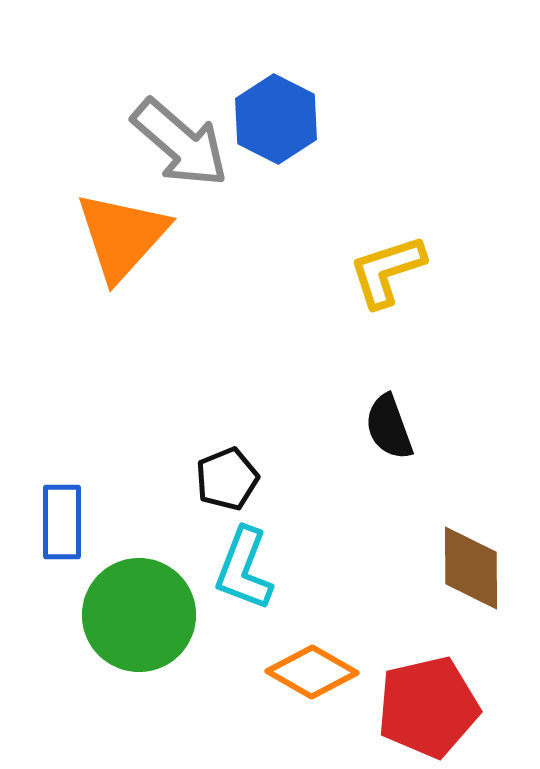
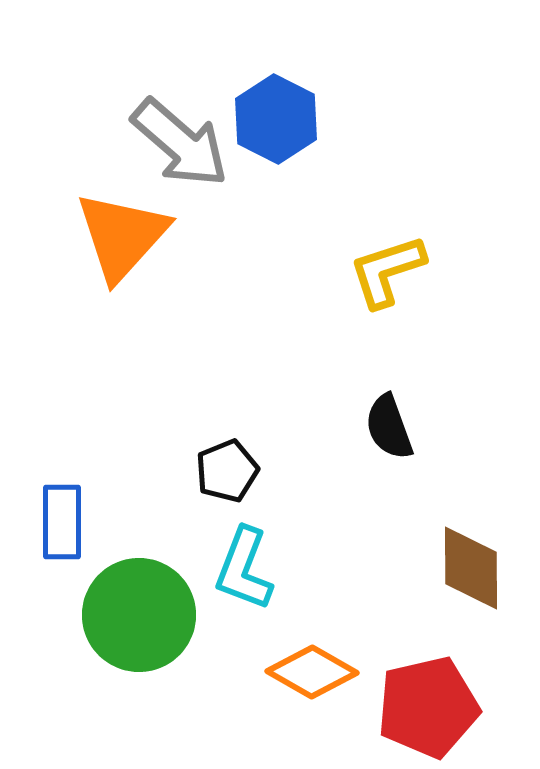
black pentagon: moved 8 px up
